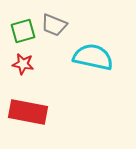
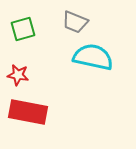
gray trapezoid: moved 21 px right, 3 px up
green square: moved 2 px up
red star: moved 5 px left, 11 px down
